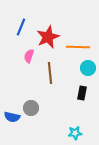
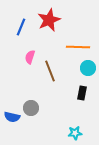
red star: moved 1 px right, 17 px up
pink semicircle: moved 1 px right, 1 px down
brown line: moved 2 px up; rotated 15 degrees counterclockwise
